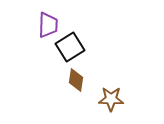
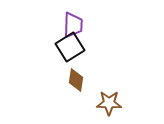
purple trapezoid: moved 25 px right
brown star: moved 2 px left, 4 px down
